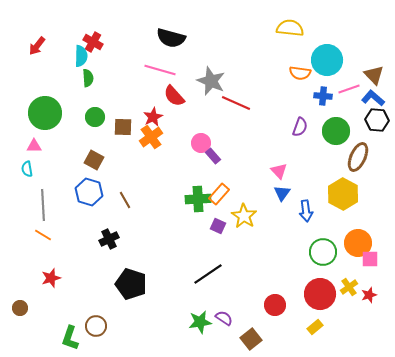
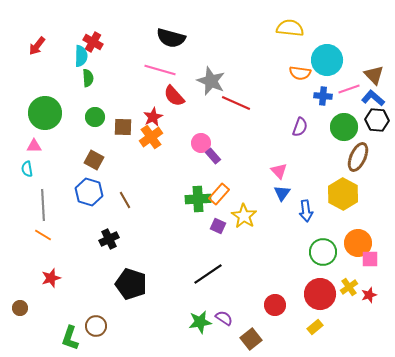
green circle at (336, 131): moved 8 px right, 4 px up
